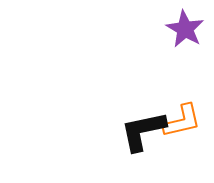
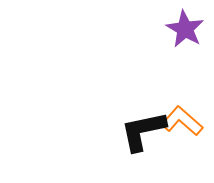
orange L-shape: rotated 126 degrees counterclockwise
